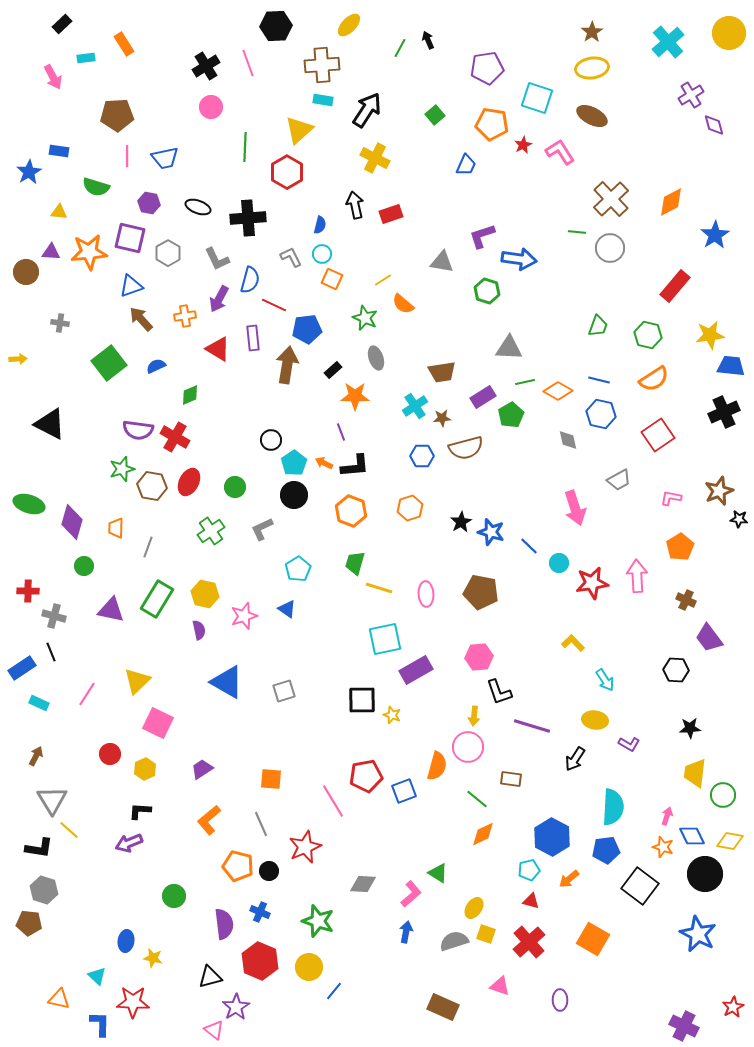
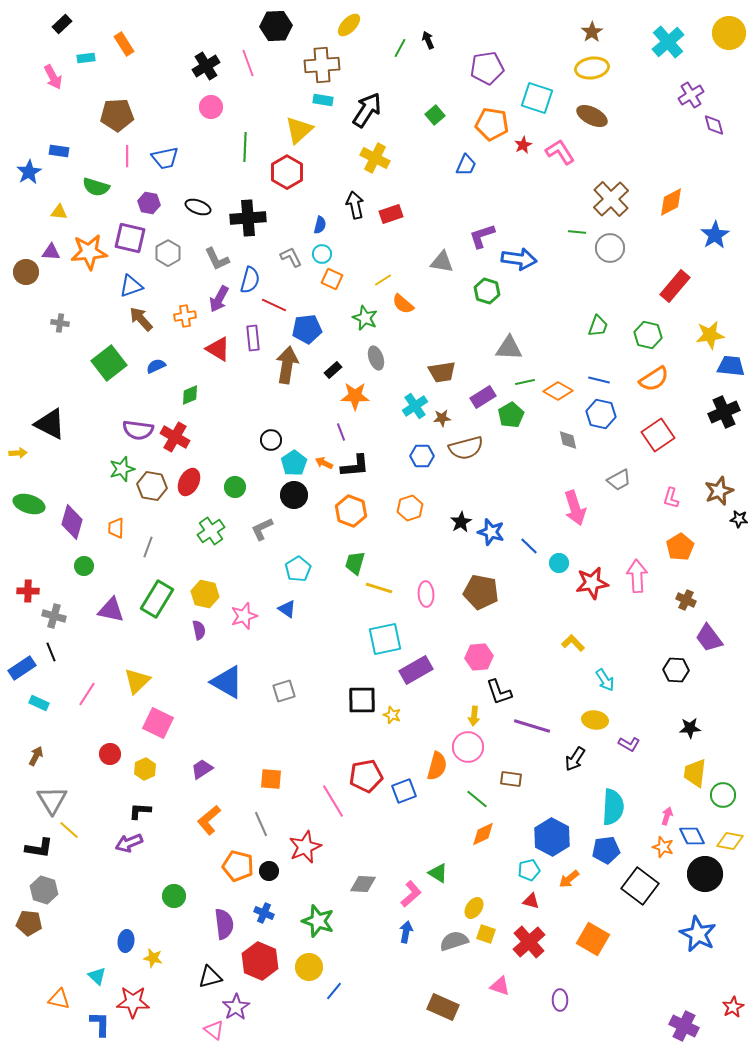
yellow arrow at (18, 359): moved 94 px down
pink L-shape at (671, 498): rotated 85 degrees counterclockwise
blue cross at (260, 912): moved 4 px right, 1 px down
